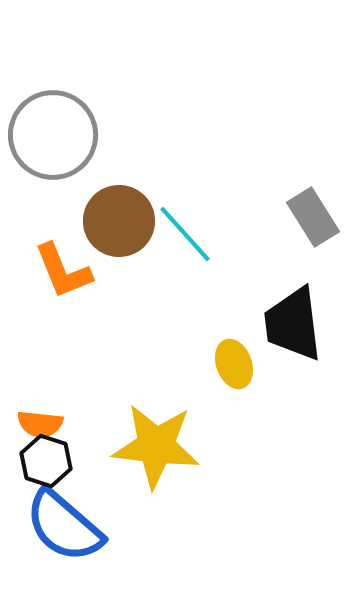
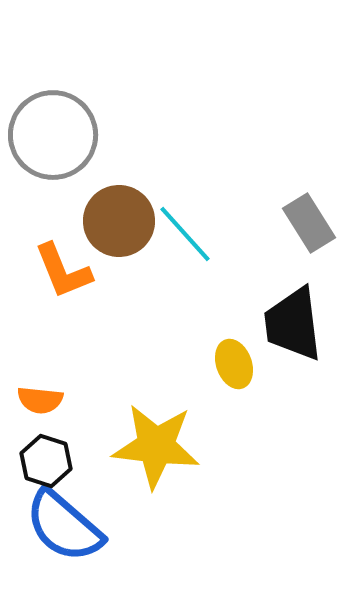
gray rectangle: moved 4 px left, 6 px down
orange semicircle: moved 24 px up
